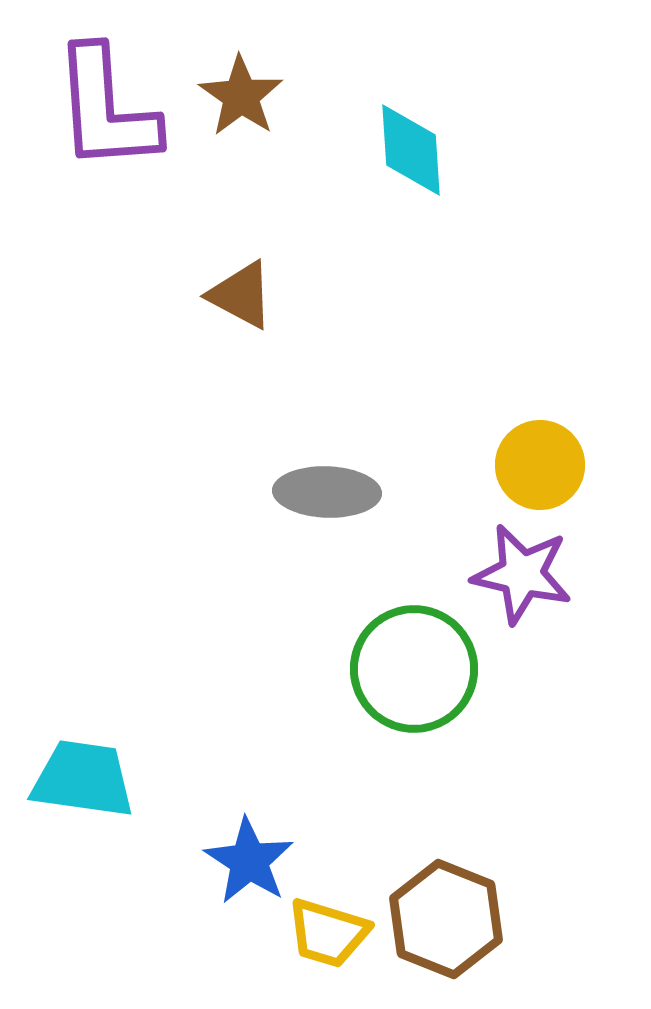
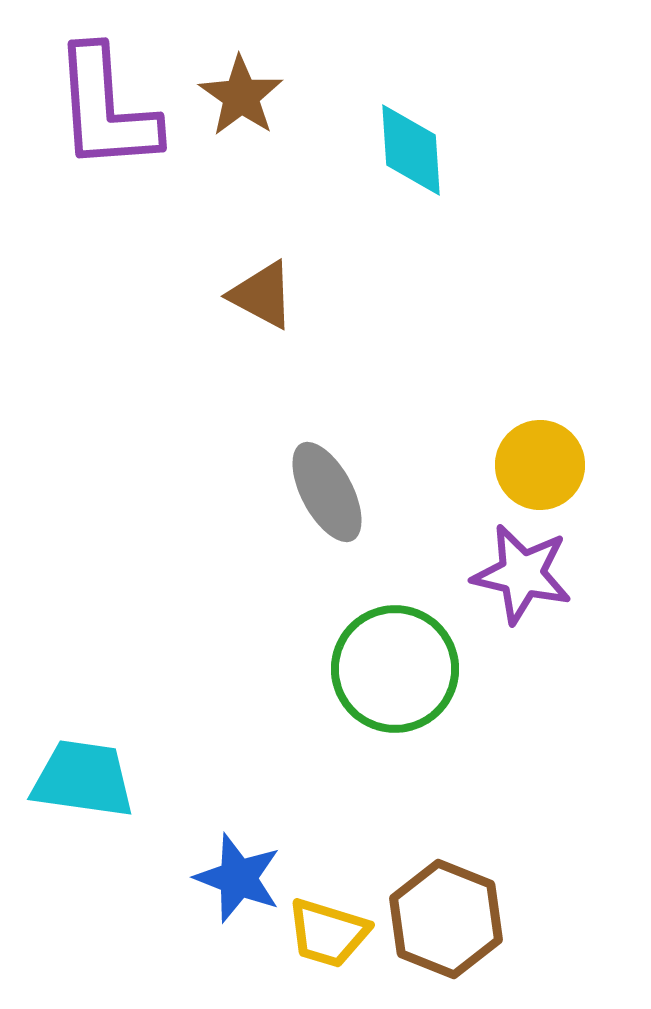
brown triangle: moved 21 px right
gray ellipse: rotated 60 degrees clockwise
green circle: moved 19 px left
blue star: moved 11 px left, 17 px down; rotated 12 degrees counterclockwise
